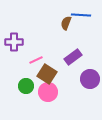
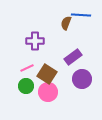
purple cross: moved 21 px right, 1 px up
pink line: moved 9 px left, 8 px down
purple circle: moved 8 px left
